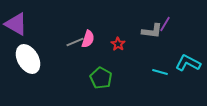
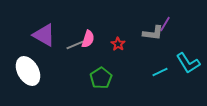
purple triangle: moved 28 px right, 11 px down
gray L-shape: moved 1 px right, 2 px down
gray line: moved 3 px down
white ellipse: moved 12 px down
cyan L-shape: rotated 150 degrees counterclockwise
cyan line: rotated 42 degrees counterclockwise
green pentagon: rotated 10 degrees clockwise
